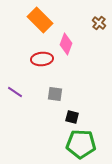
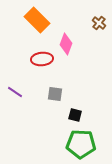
orange rectangle: moved 3 px left
black square: moved 3 px right, 2 px up
